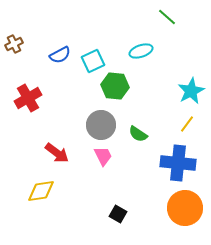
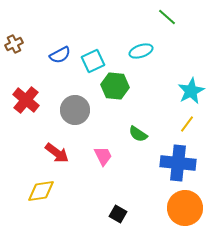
red cross: moved 2 px left, 2 px down; rotated 20 degrees counterclockwise
gray circle: moved 26 px left, 15 px up
